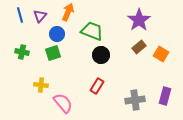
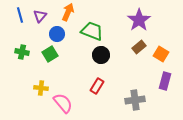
green square: moved 3 px left, 1 px down; rotated 14 degrees counterclockwise
yellow cross: moved 3 px down
purple rectangle: moved 15 px up
